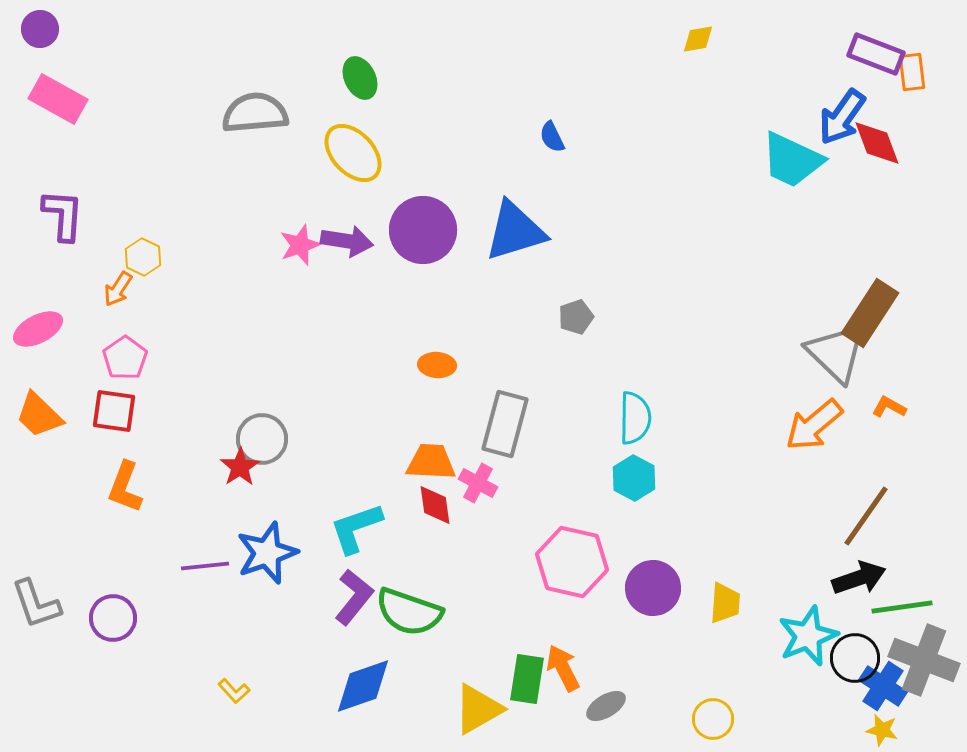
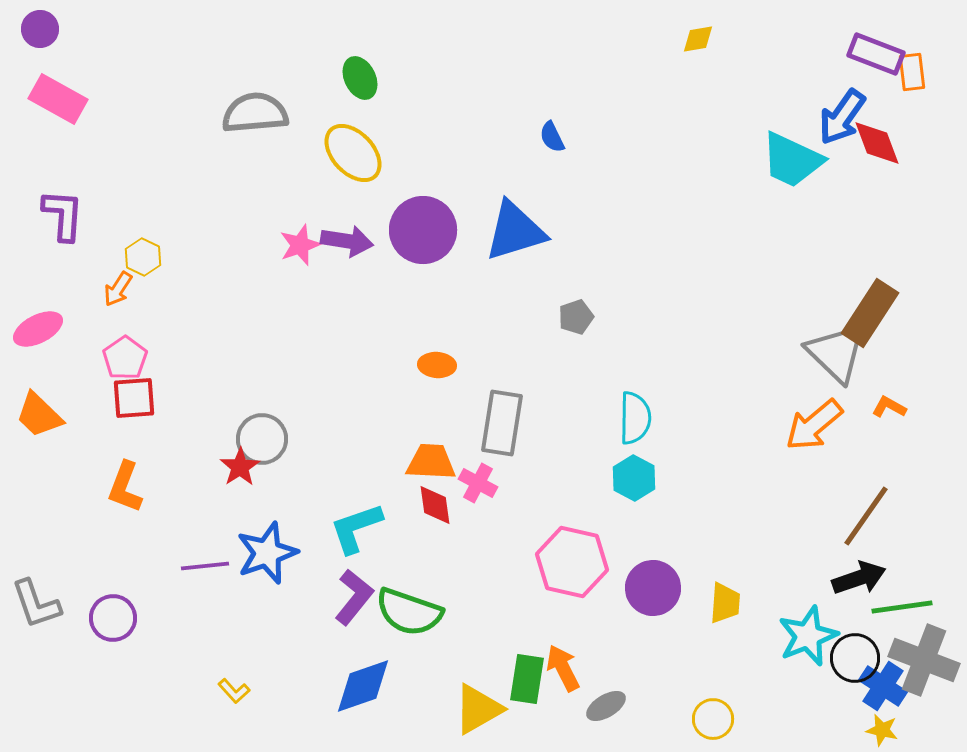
red square at (114, 411): moved 20 px right, 13 px up; rotated 12 degrees counterclockwise
gray rectangle at (505, 424): moved 3 px left, 1 px up; rotated 6 degrees counterclockwise
